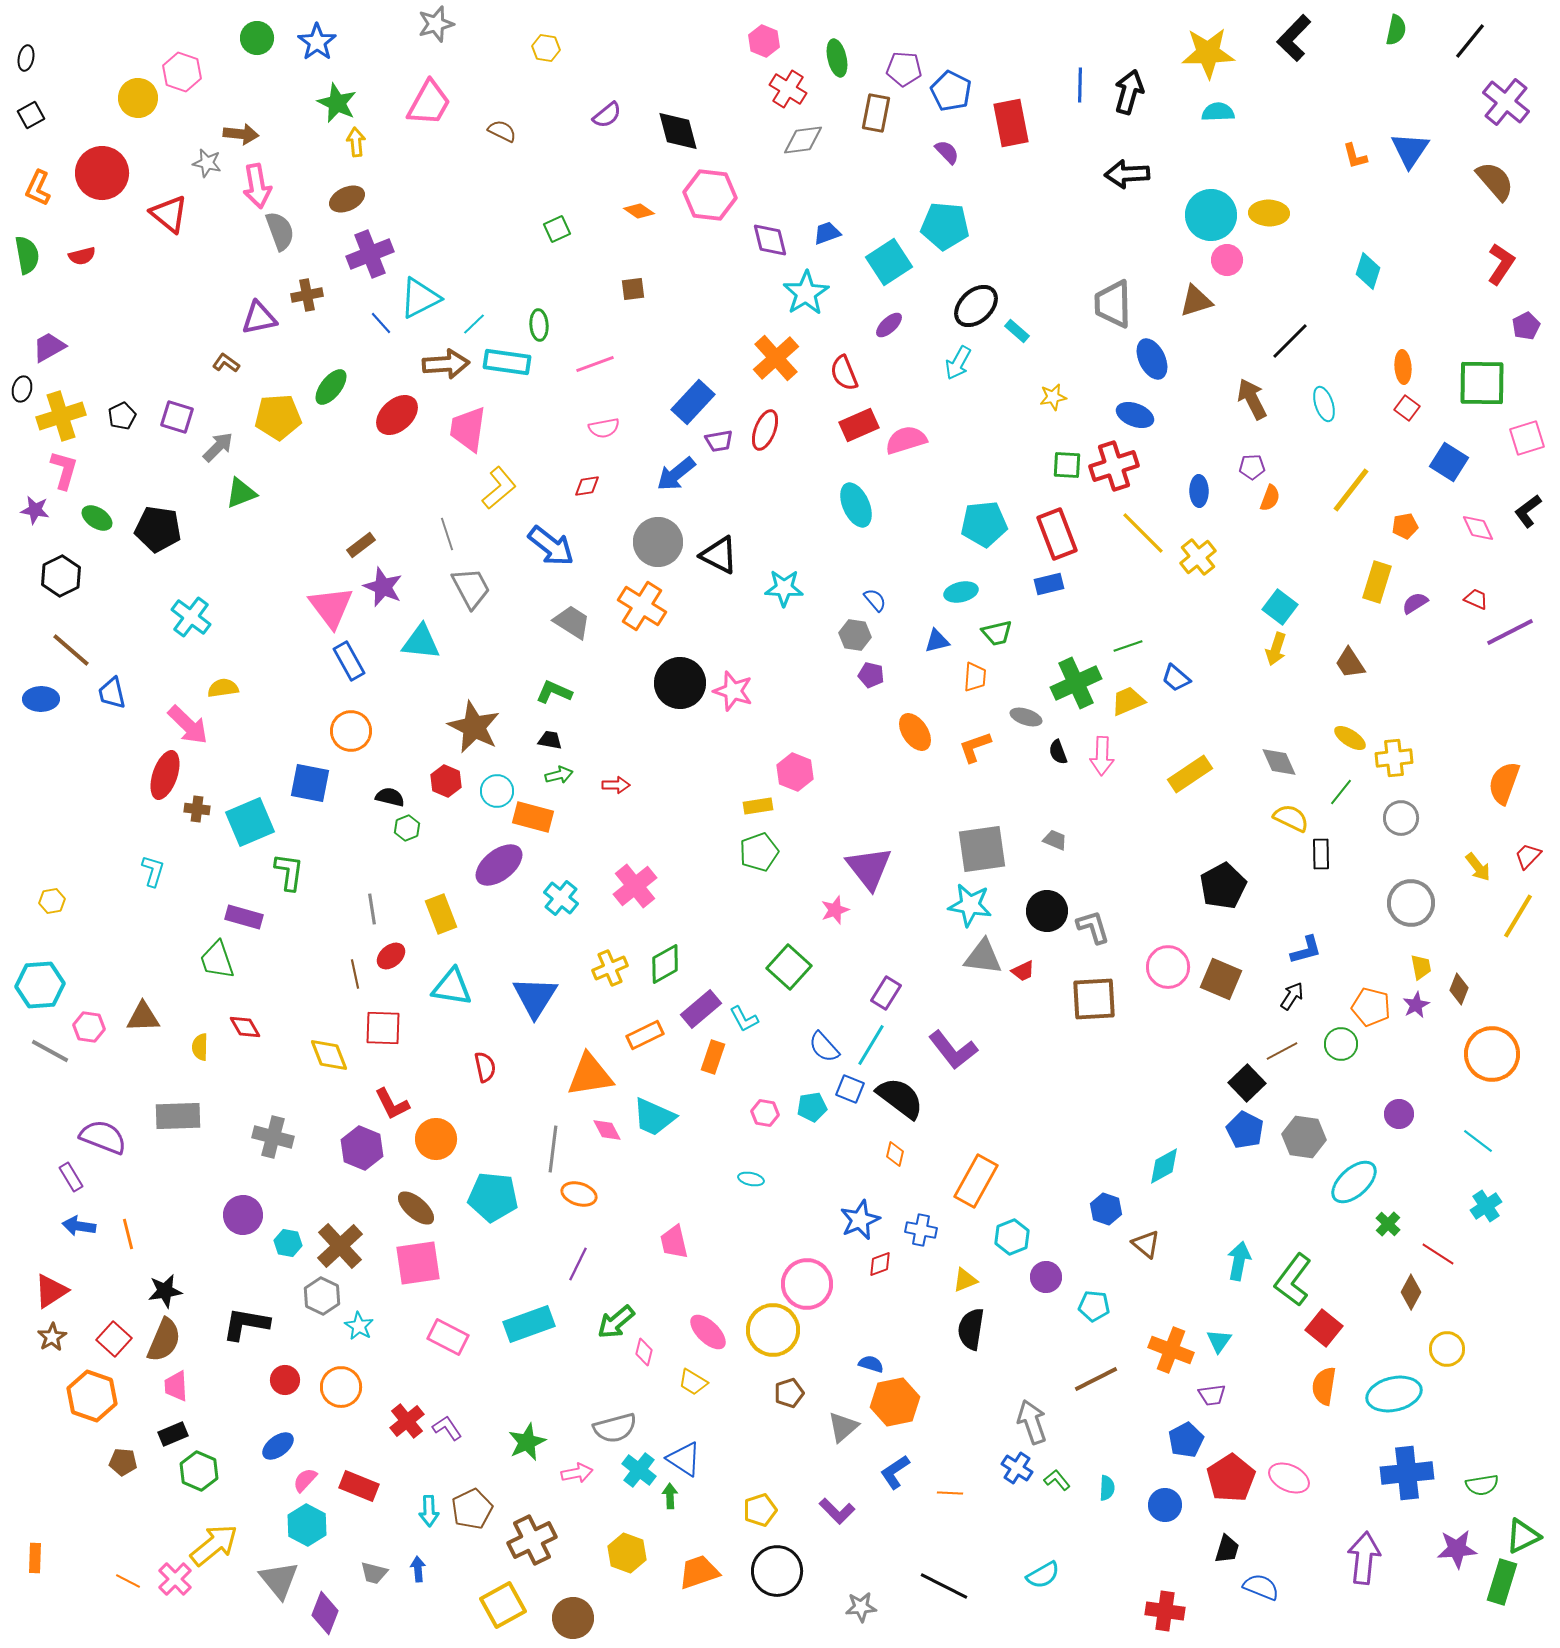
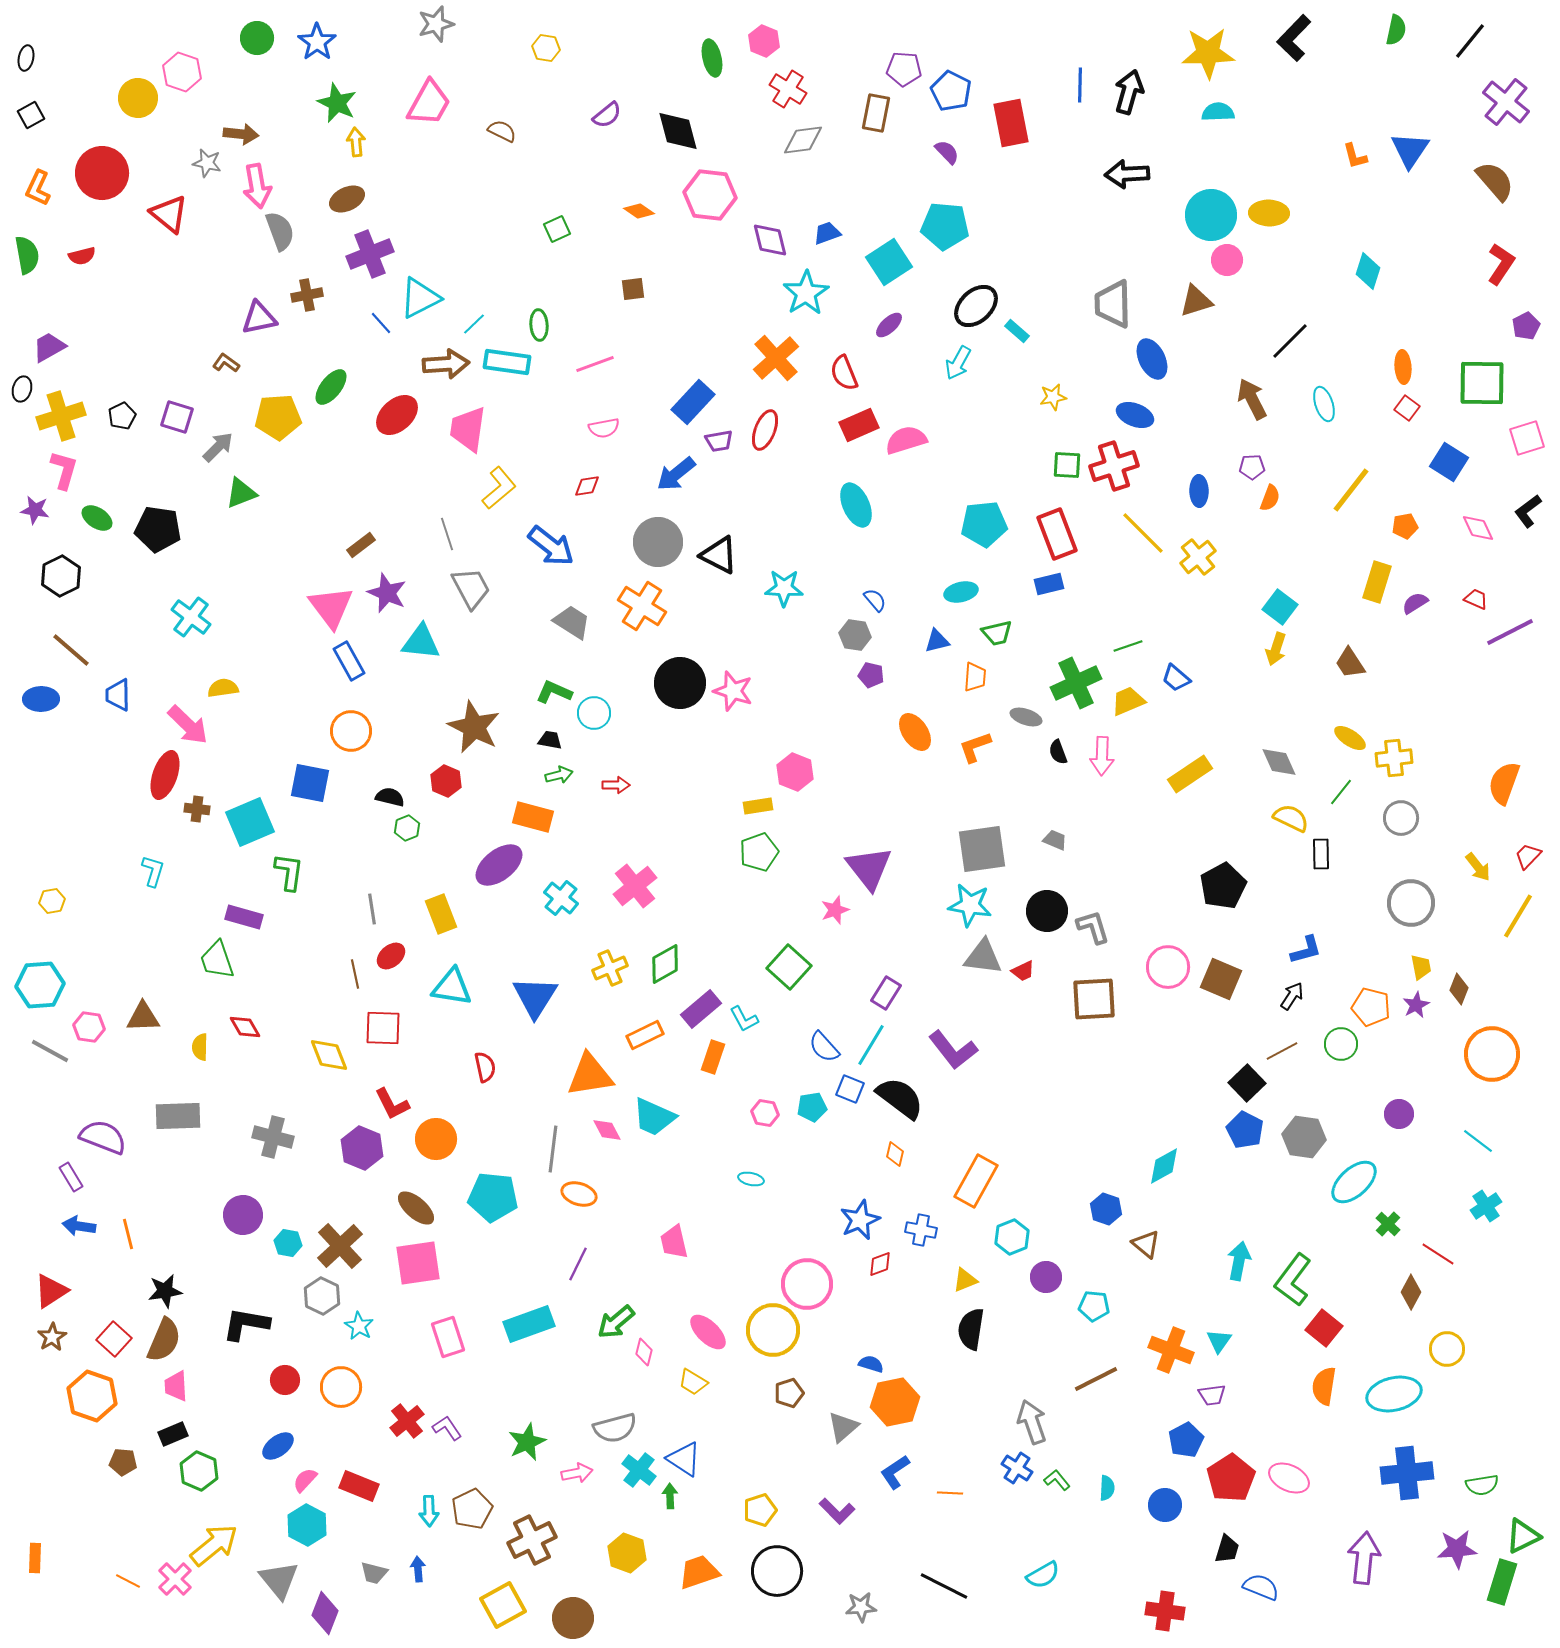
green ellipse at (837, 58): moved 125 px left
purple star at (383, 587): moved 4 px right, 6 px down
blue trapezoid at (112, 693): moved 6 px right, 2 px down; rotated 12 degrees clockwise
cyan circle at (497, 791): moved 97 px right, 78 px up
pink rectangle at (448, 1337): rotated 45 degrees clockwise
